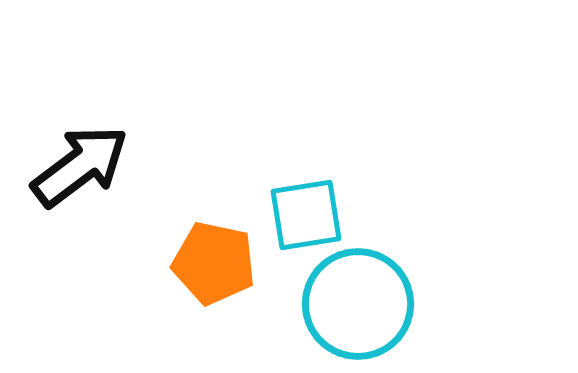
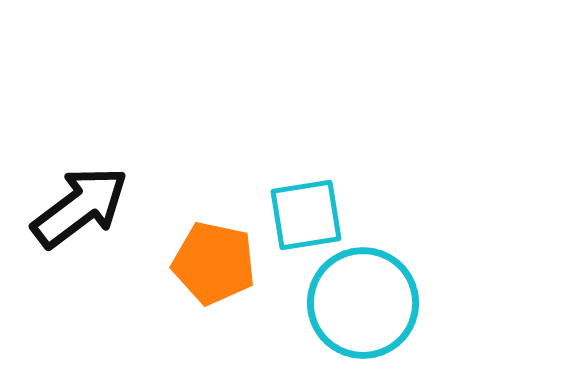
black arrow: moved 41 px down
cyan circle: moved 5 px right, 1 px up
